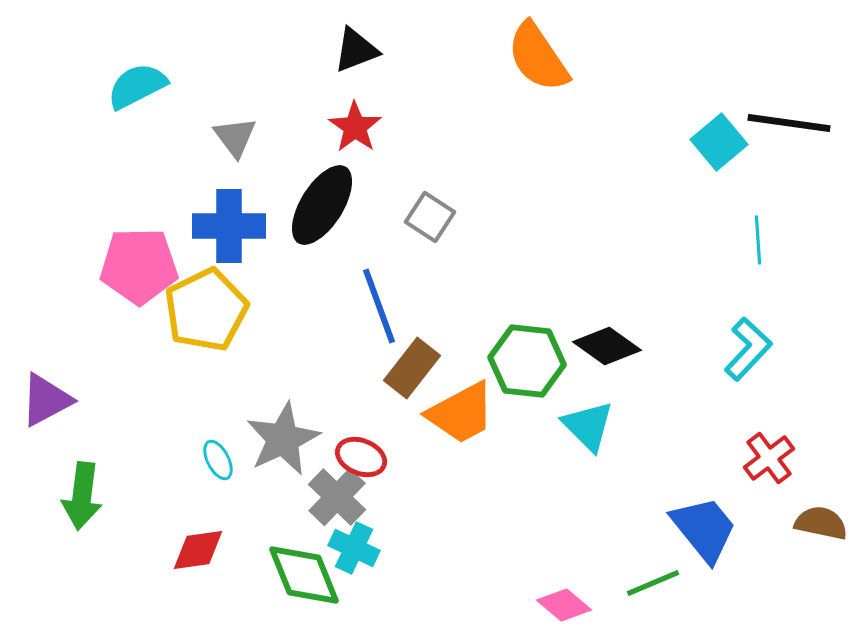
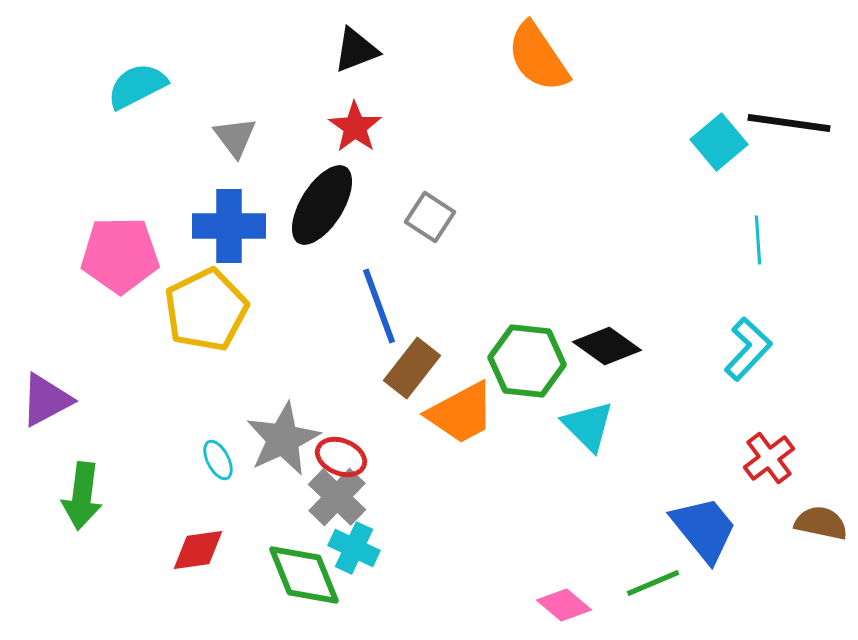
pink pentagon: moved 19 px left, 11 px up
red ellipse: moved 20 px left
